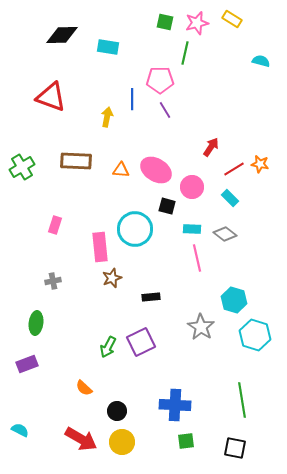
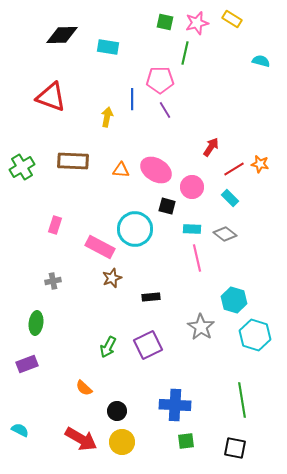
brown rectangle at (76, 161): moved 3 px left
pink rectangle at (100, 247): rotated 56 degrees counterclockwise
purple square at (141, 342): moved 7 px right, 3 px down
